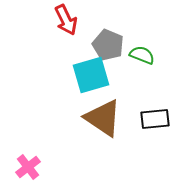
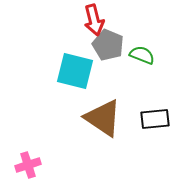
red arrow: moved 28 px right; rotated 12 degrees clockwise
cyan square: moved 16 px left, 4 px up; rotated 30 degrees clockwise
pink cross: moved 2 px up; rotated 20 degrees clockwise
